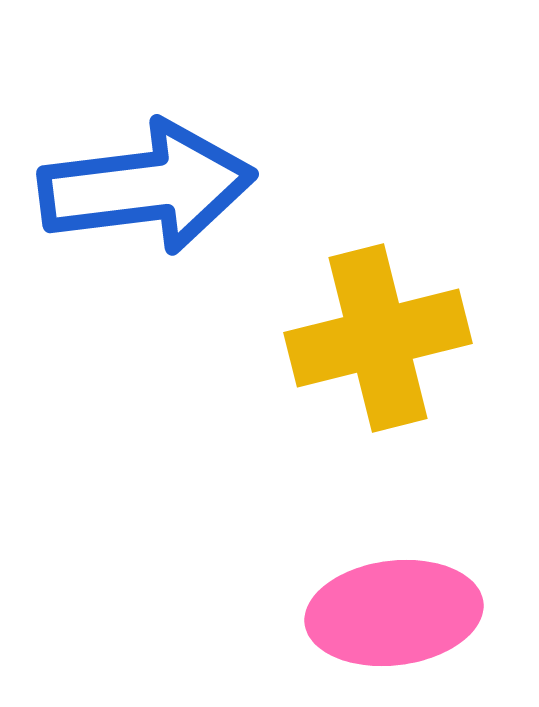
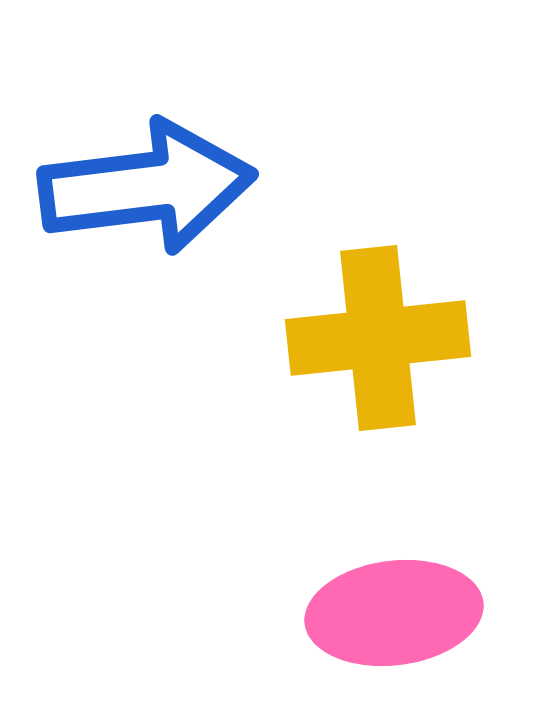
yellow cross: rotated 8 degrees clockwise
